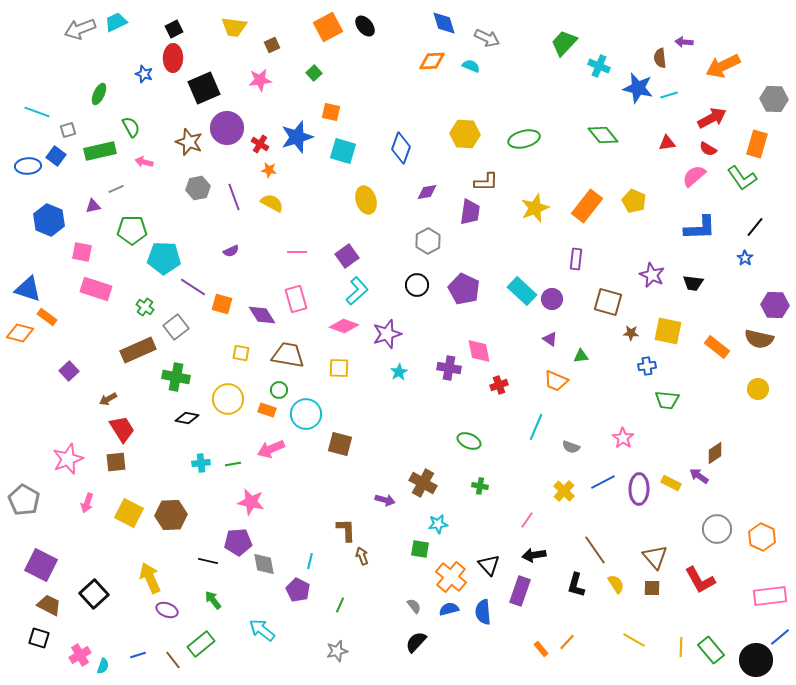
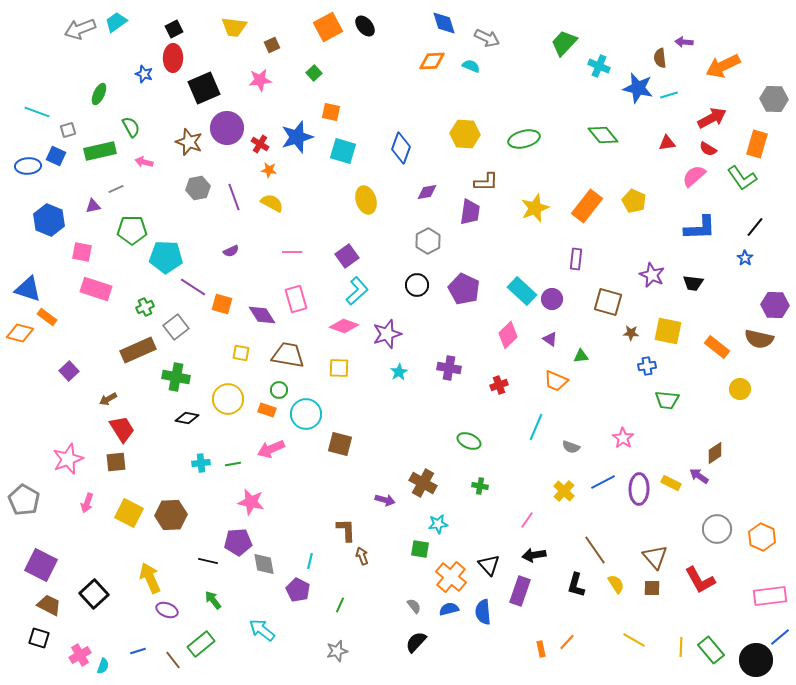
cyan trapezoid at (116, 22): rotated 10 degrees counterclockwise
blue square at (56, 156): rotated 12 degrees counterclockwise
pink line at (297, 252): moved 5 px left
cyan pentagon at (164, 258): moved 2 px right, 1 px up
green cross at (145, 307): rotated 30 degrees clockwise
pink diamond at (479, 351): moved 29 px right, 16 px up; rotated 56 degrees clockwise
yellow circle at (758, 389): moved 18 px left
orange rectangle at (541, 649): rotated 28 degrees clockwise
blue line at (138, 655): moved 4 px up
